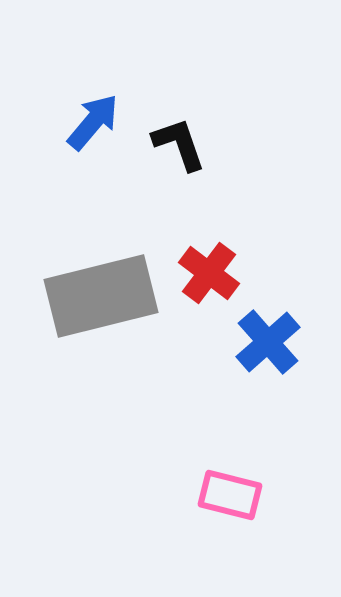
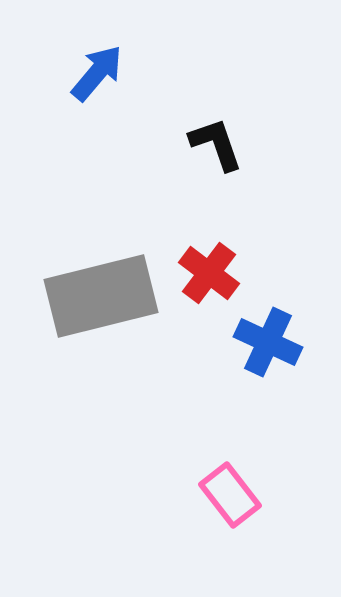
blue arrow: moved 4 px right, 49 px up
black L-shape: moved 37 px right
blue cross: rotated 24 degrees counterclockwise
pink rectangle: rotated 38 degrees clockwise
